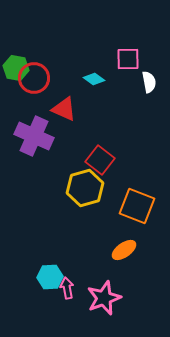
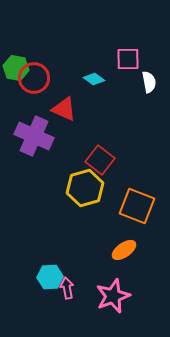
pink star: moved 9 px right, 2 px up
